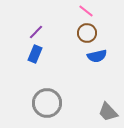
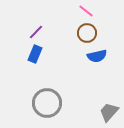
gray trapezoid: moved 1 px right; rotated 85 degrees clockwise
